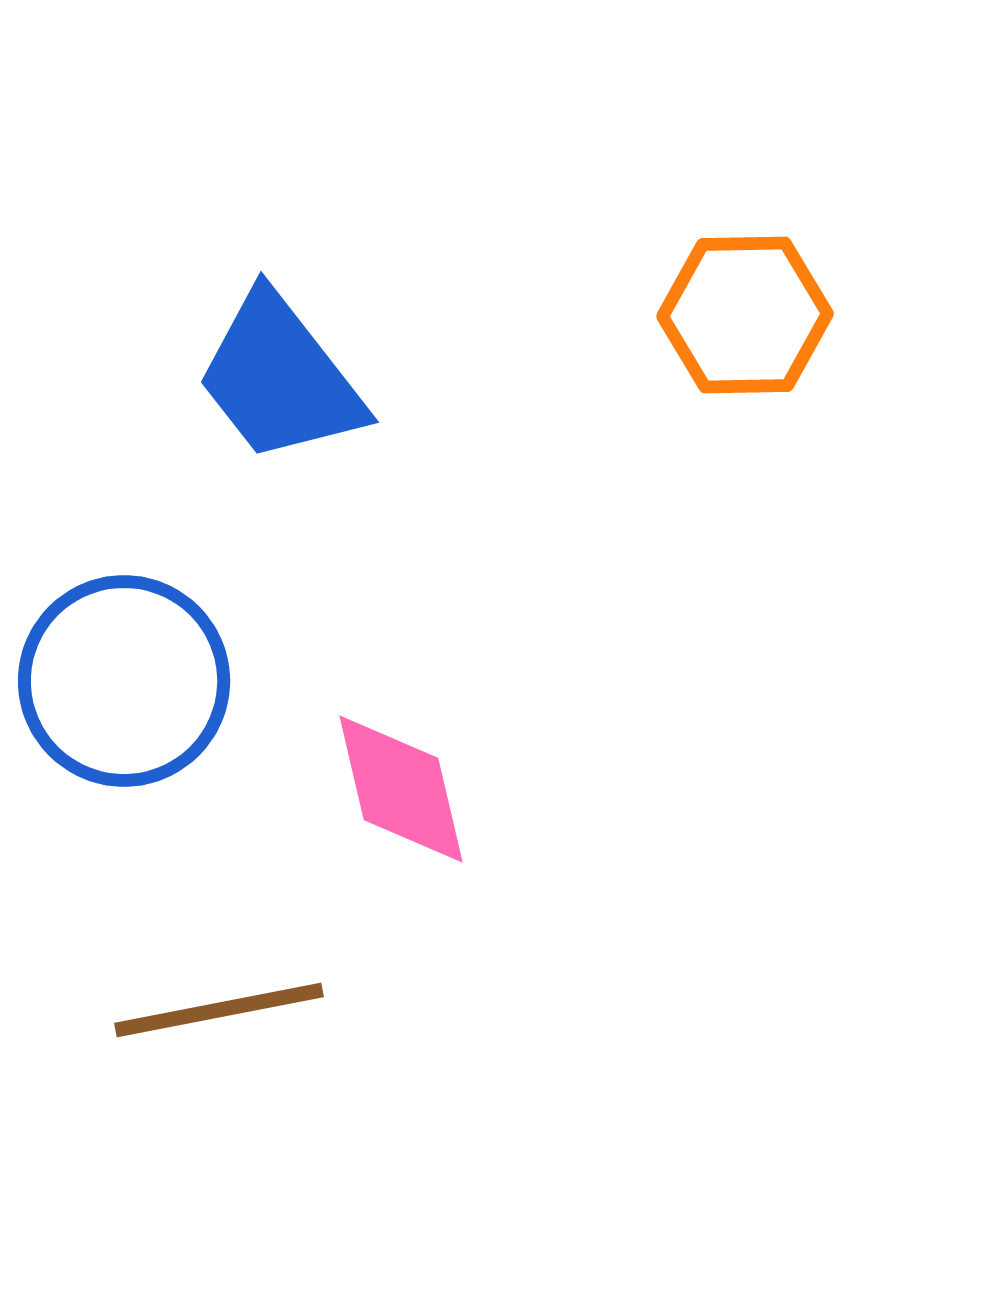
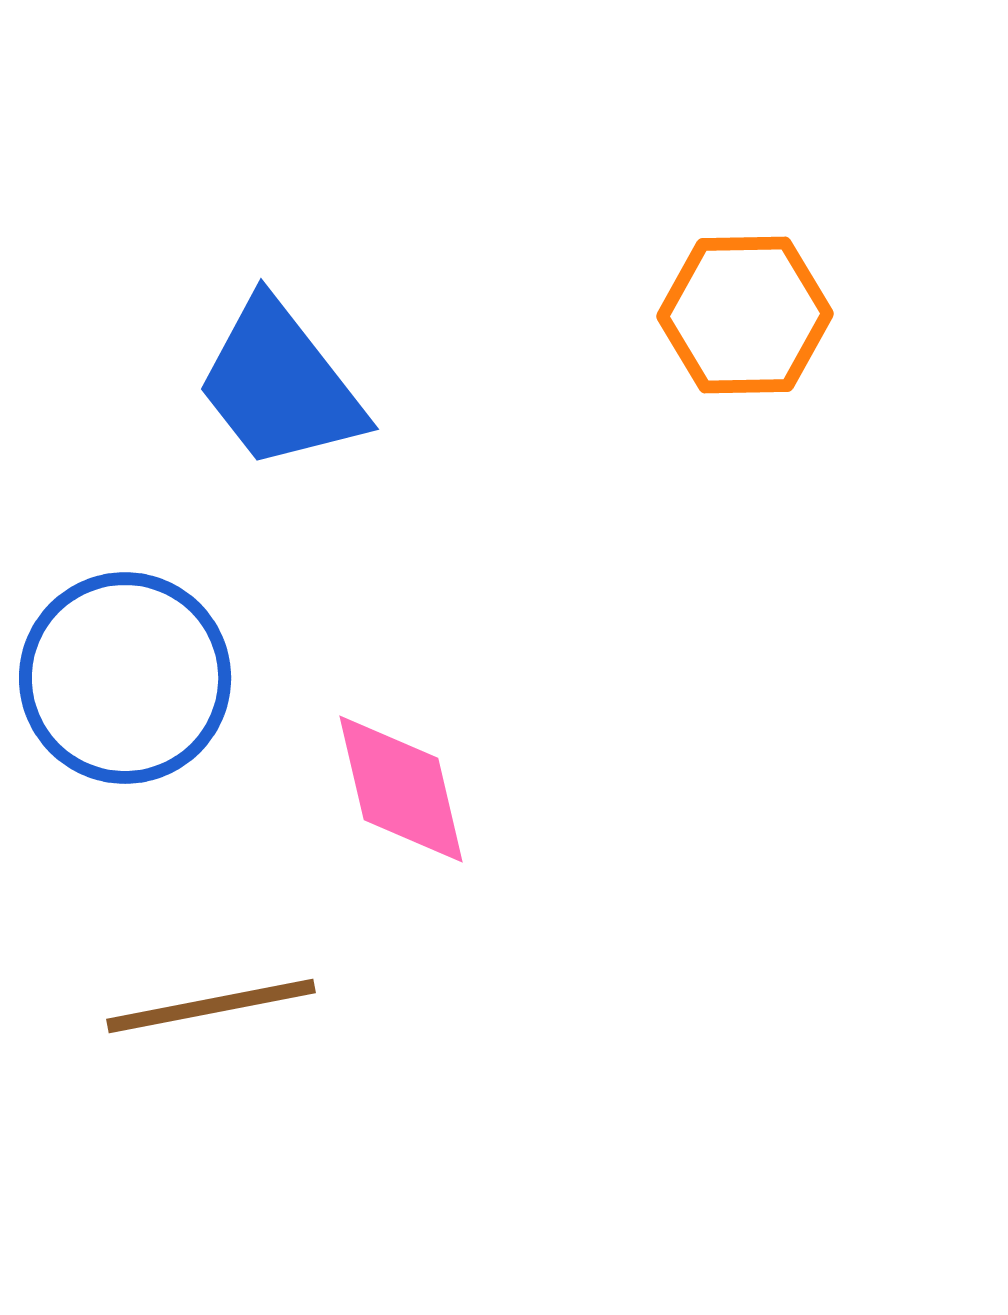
blue trapezoid: moved 7 px down
blue circle: moved 1 px right, 3 px up
brown line: moved 8 px left, 4 px up
